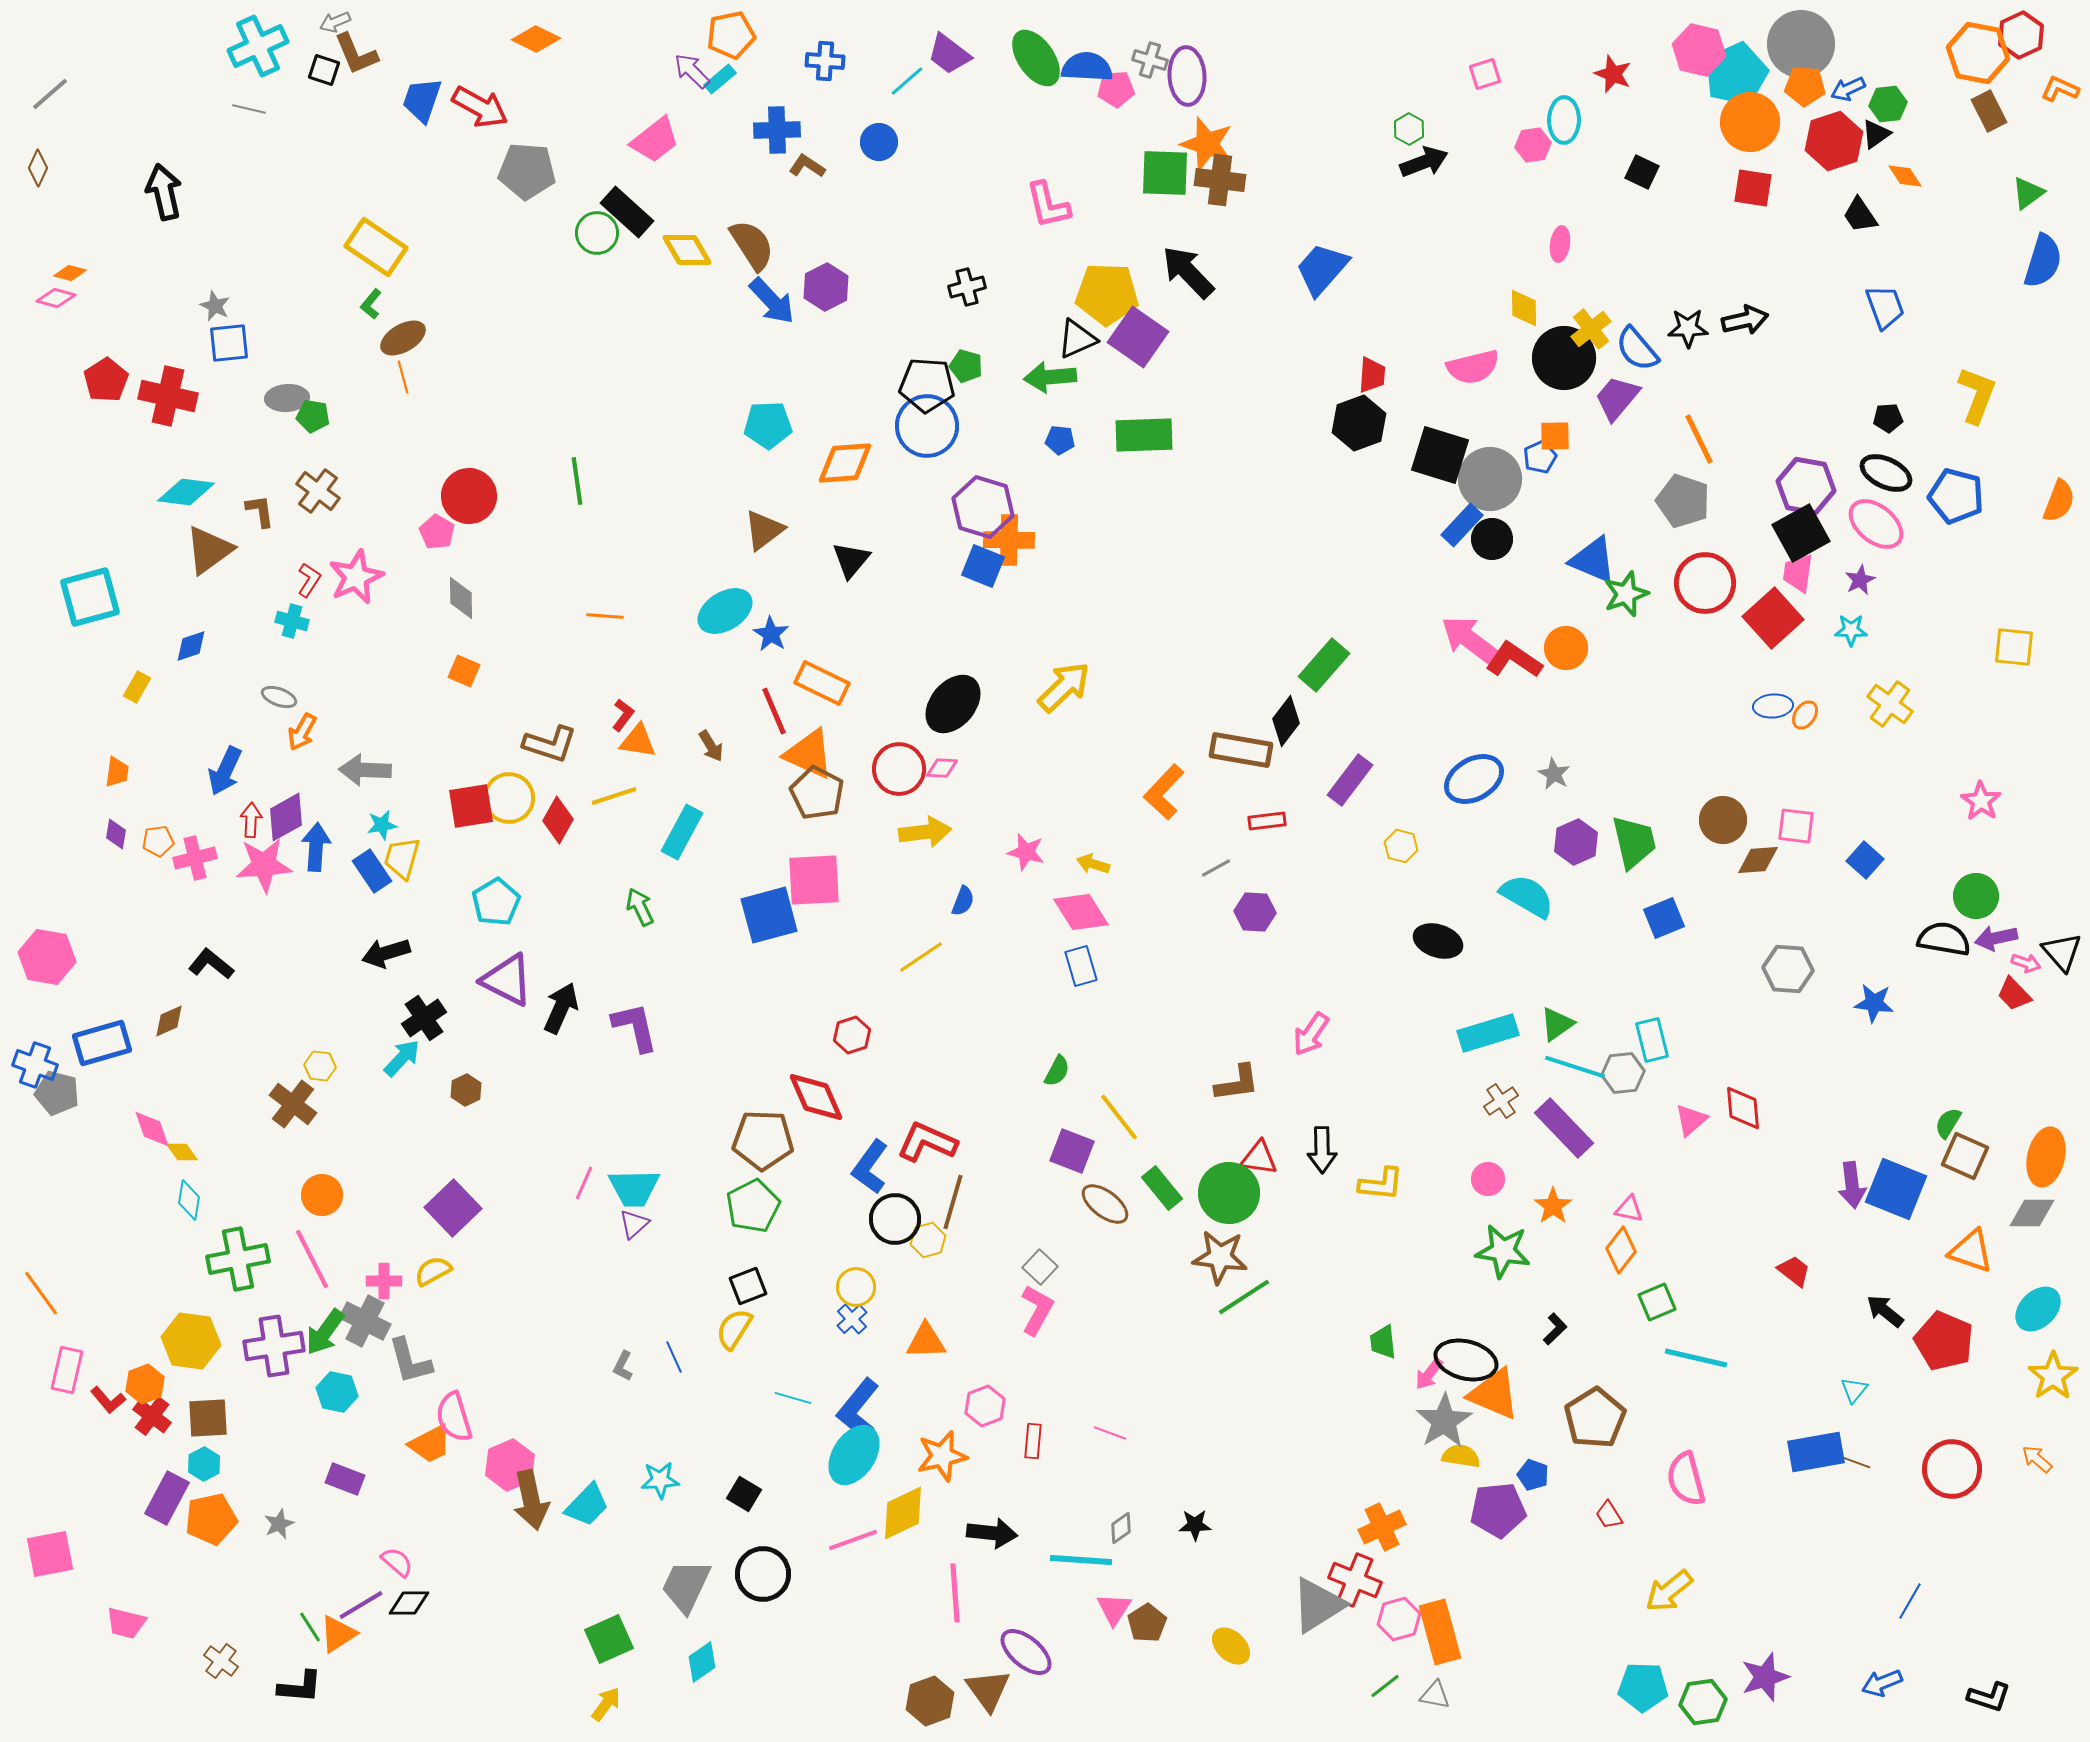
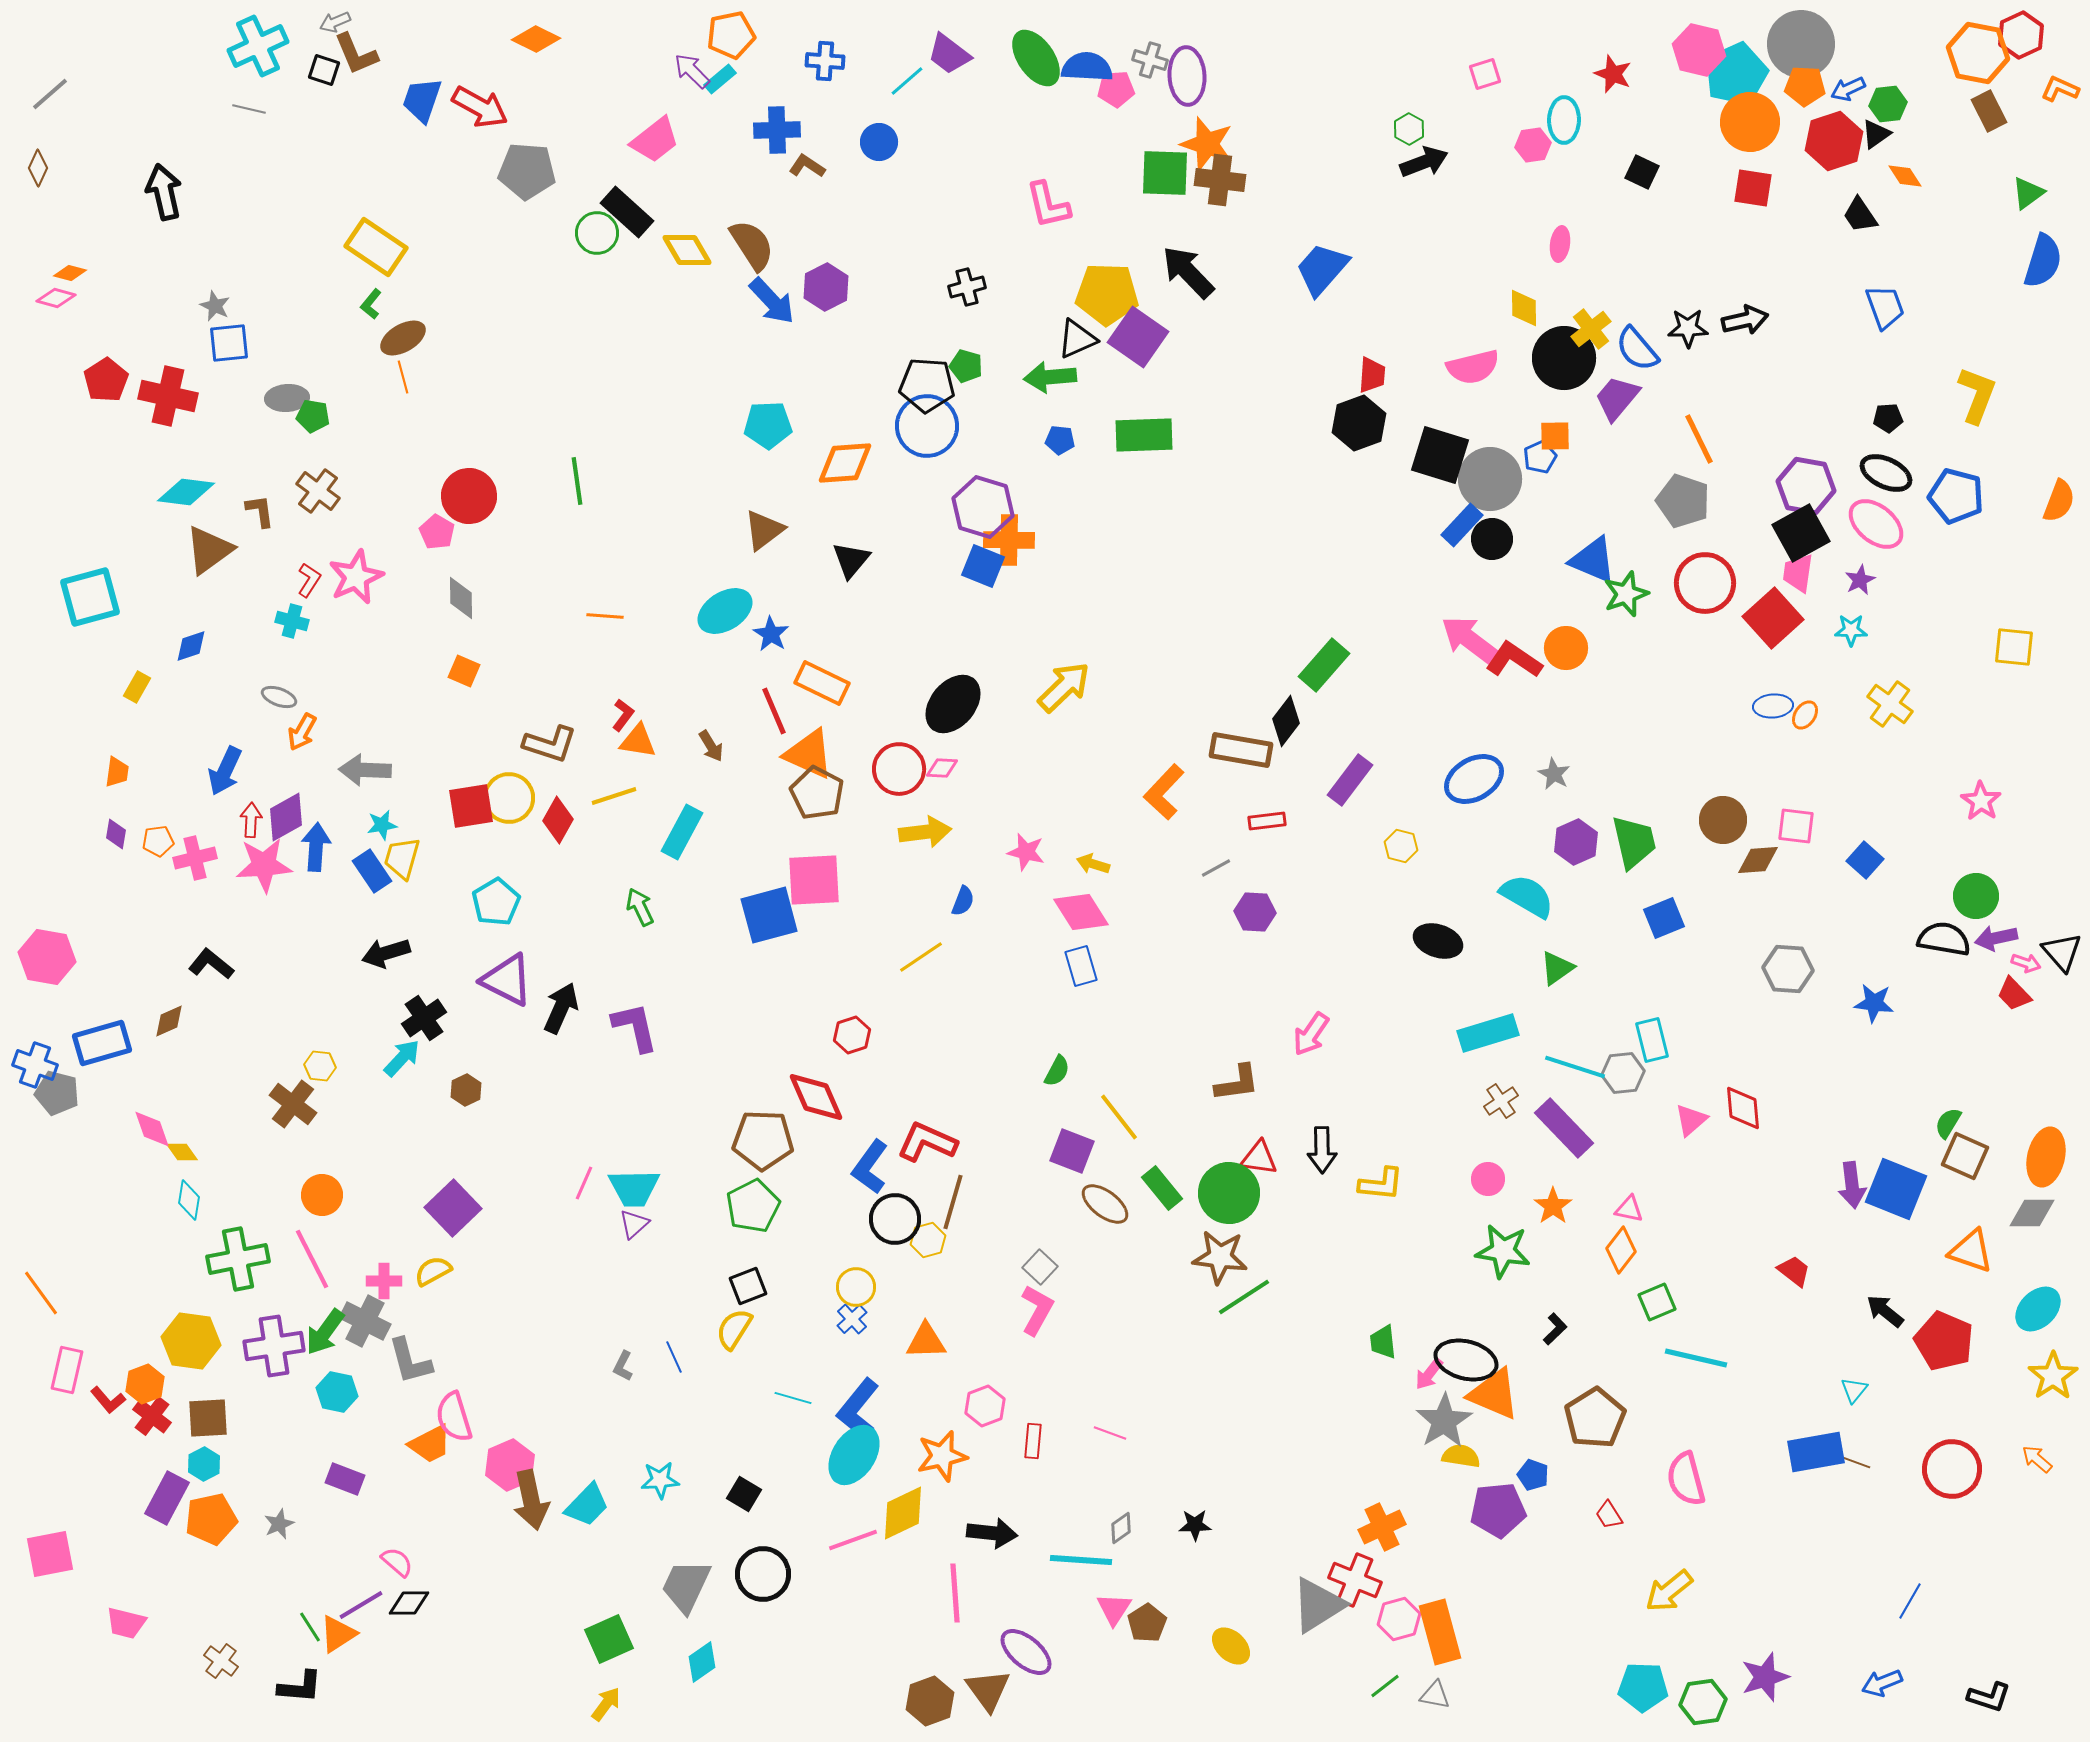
green triangle at (1557, 1024): moved 56 px up
